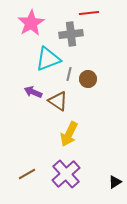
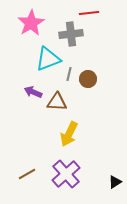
brown triangle: moved 1 px left, 1 px down; rotated 30 degrees counterclockwise
